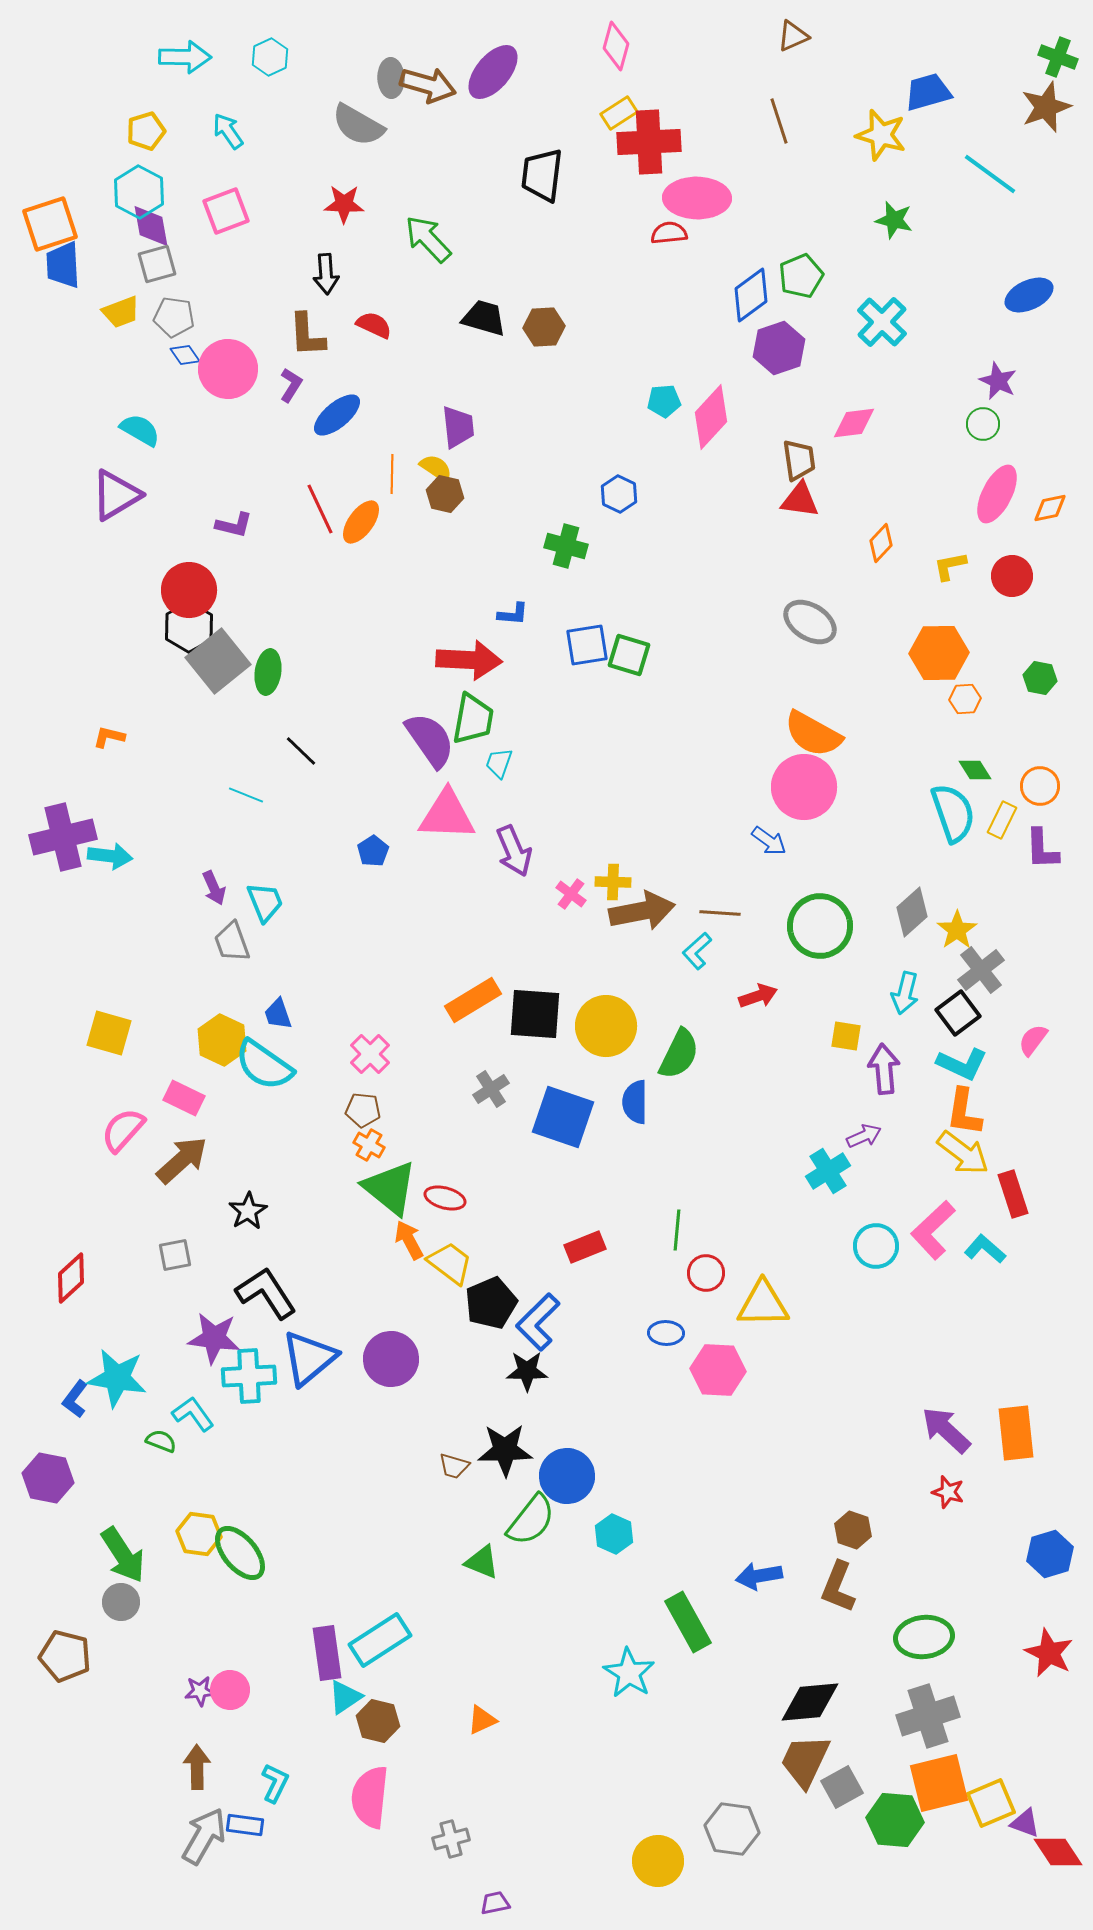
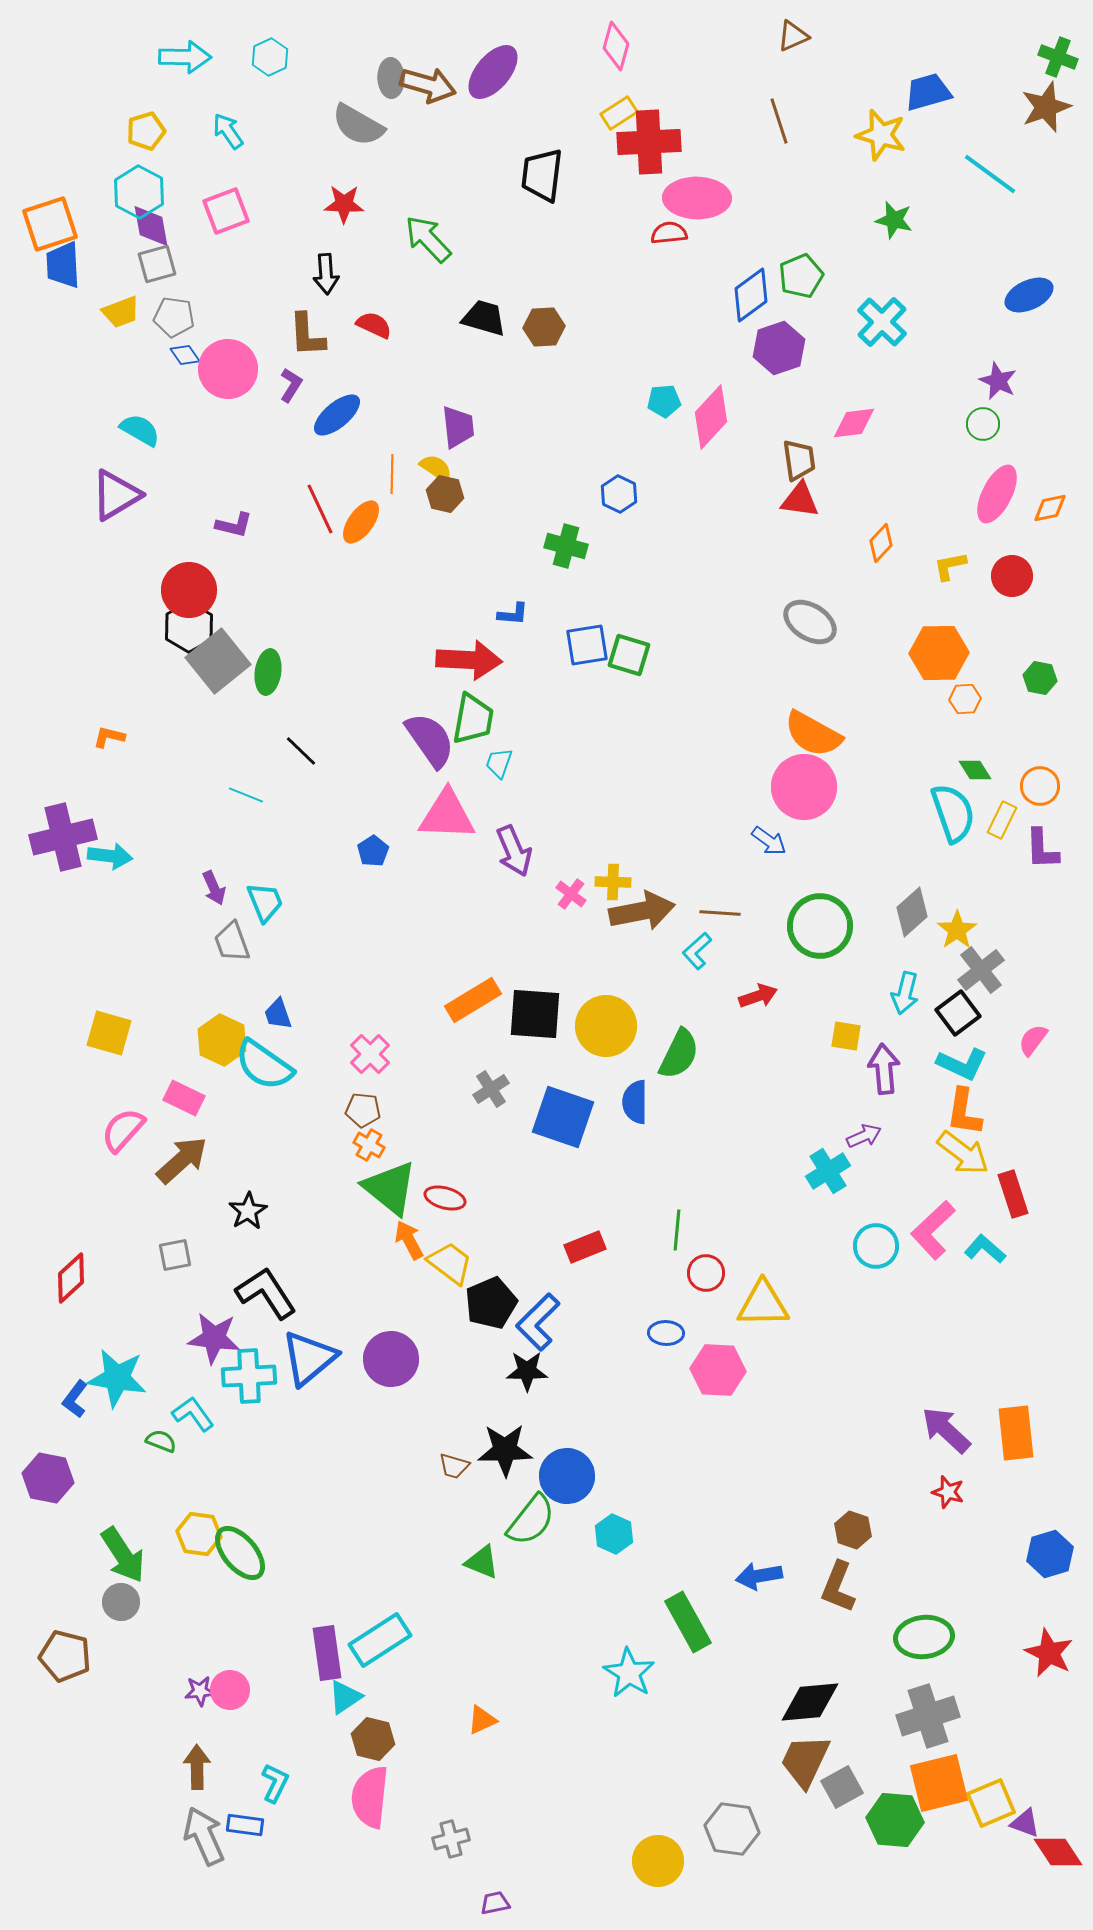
brown hexagon at (378, 1721): moved 5 px left, 18 px down
gray arrow at (204, 1836): rotated 54 degrees counterclockwise
